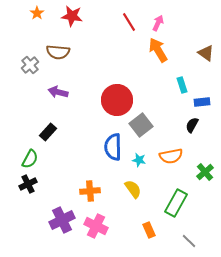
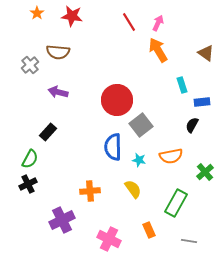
pink cross: moved 13 px right, 13 px down
gray line: rotated 35 degrees counterclockwise
